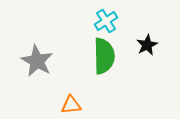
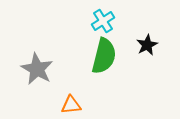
cyan cross: moved 3 px left
green semicircle: rotated 15 degrees clockwise
gray star: moved 8 px down
